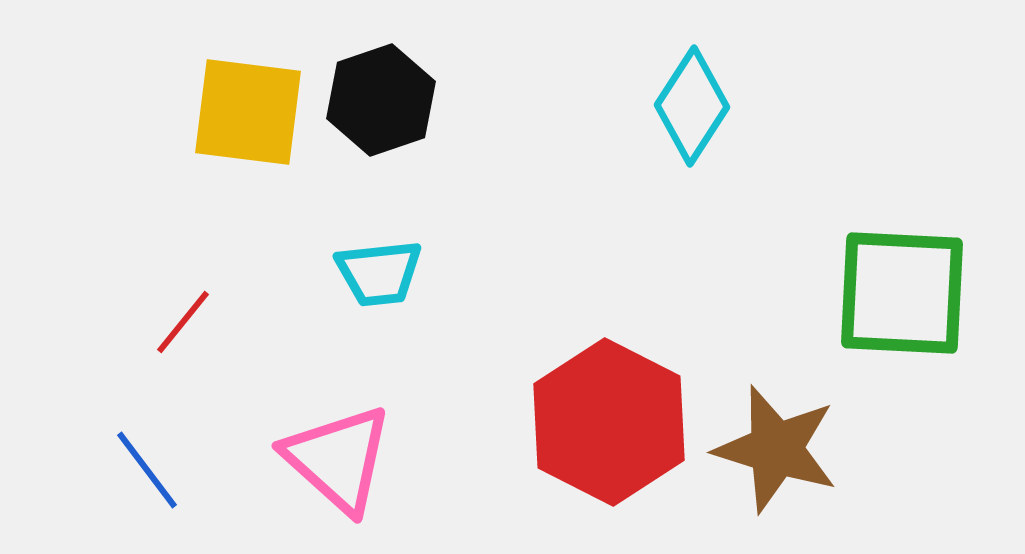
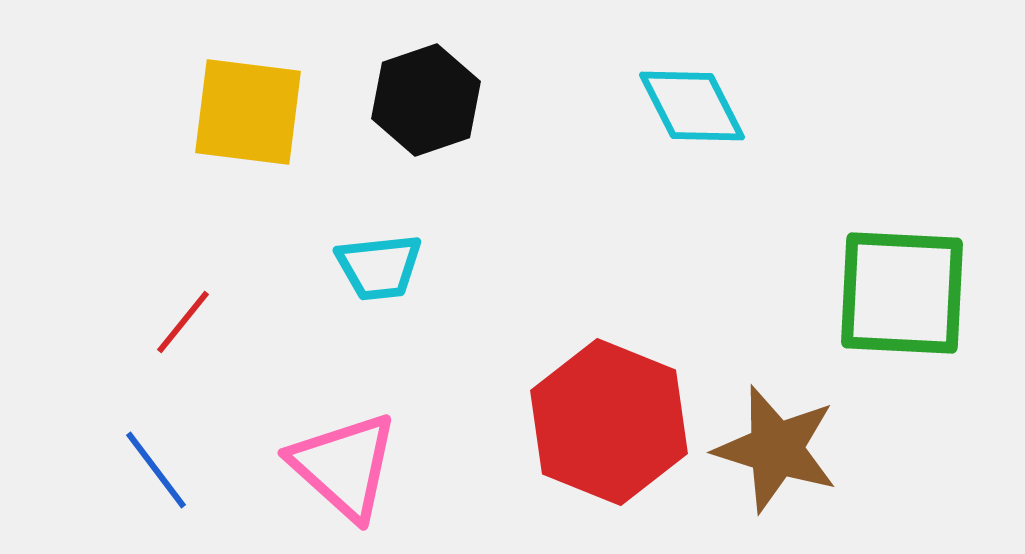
black hexagon: moved 45 px right
cyan diamond: rotated 60 degrees counterclockwise
cyan trapezoid: moved 6 px up
red hexagon: rotated 5 degrees counterclockwise
pink triangle: moved 6 px right, 7 px down
blue line: moved 9 px right
